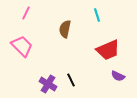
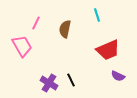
pink line: moved 10 px right, 10 px down
pink trapezoid: rotated 15 degrees clockwise
purple cross: moved 1 px right, 1 px up
